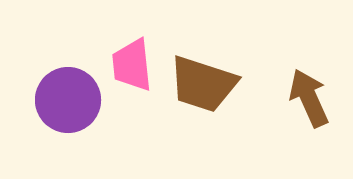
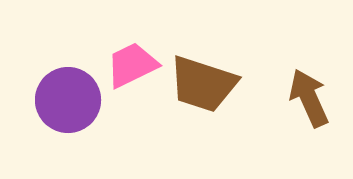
pink trapezoid: rotated 70 degrees clockwise
